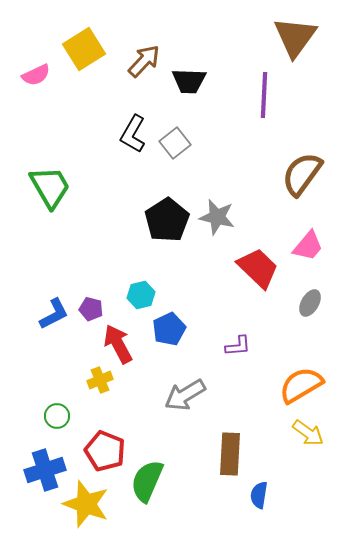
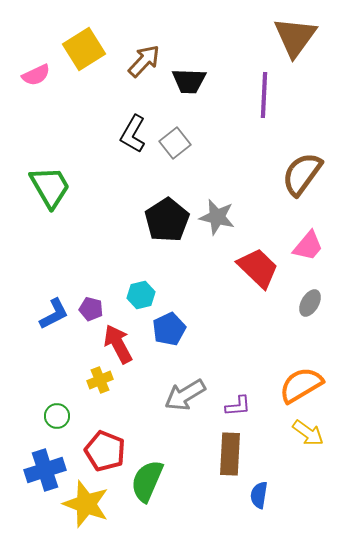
purple L-shape: moved 60 px down
